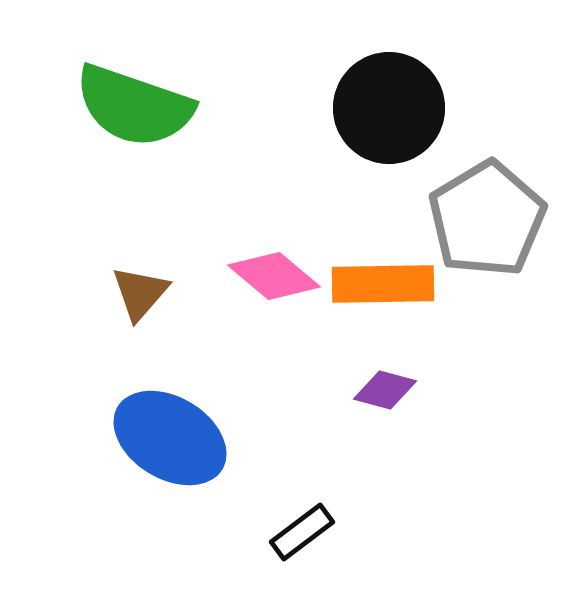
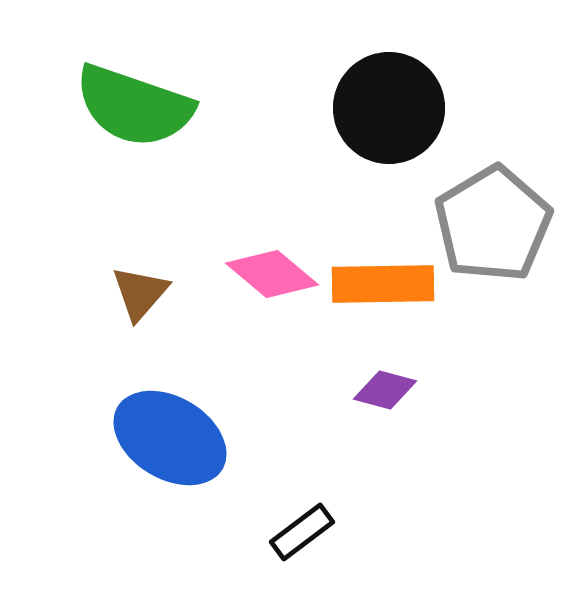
gray pentagon: moved 6 px right, 5 px down
pink diamond: moved 2 px left, 2 px up
